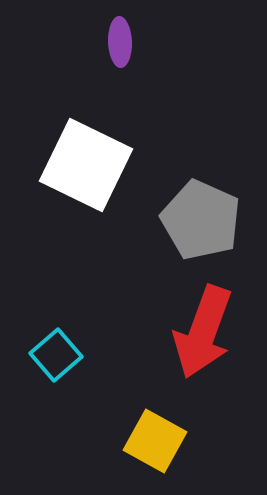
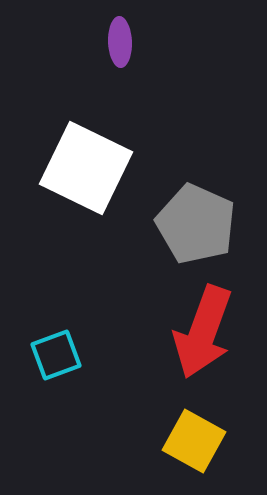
white square: moved 3 px down
gray pentagon: moved 5 px left, 4 px down
cyan square: rotated 21 degrees clockwise
yellow square: moved 39 px right
